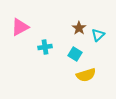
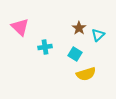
pink triangle: rotated 48 degrees counterclockwise
yellow semicircle: moved 1 px up
